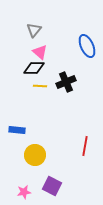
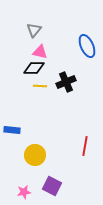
pink triangle: rotated 28 degrees counterclockwise
blue rectangle: moved 5 px left
